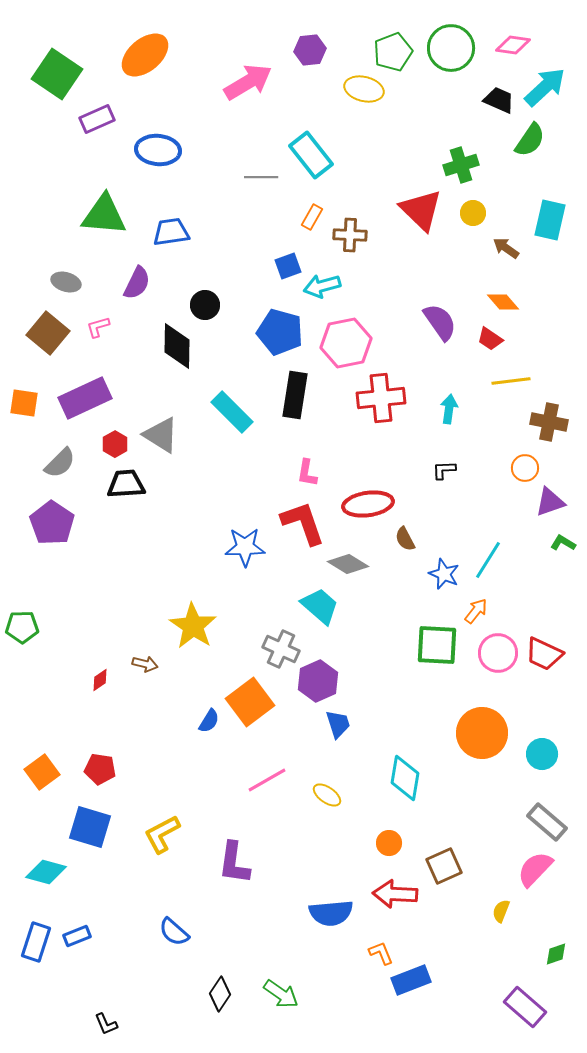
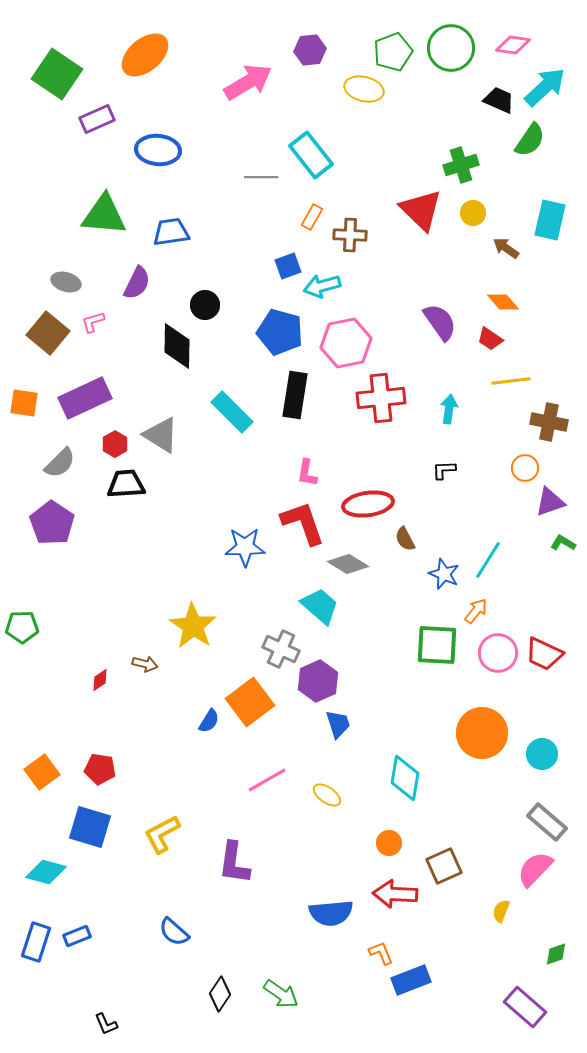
pink L-shape at (98, 327): moved 5 px left, 5 px up
